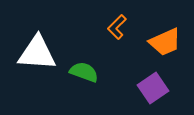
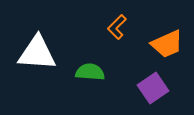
orange trapezoid: moved 2 px right, 2 px down
green semicircle: moved 6 px right; rotated 16 degrees counterclockwise
